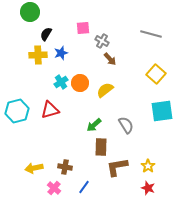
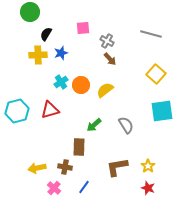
gray cross: moved 5 px right
orange circle: moved 1 px right, 2 px down
brown rectangle: moved 22 px left
yellow arrow: moved 3 px right
